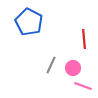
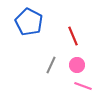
red line: moved 11 px left, 3 px up; rotated 18 degrees counterclockwise
pink circle: moved 4 px right, 3 px up
